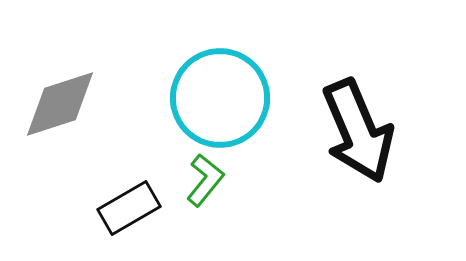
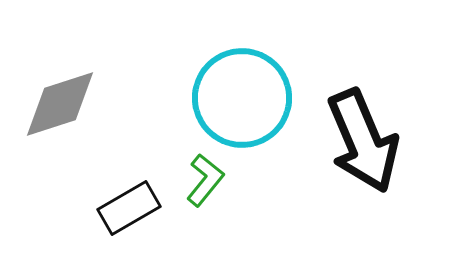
cyan circle: moved 22 px right
black arrow: moved 5 px right, 10 px down
